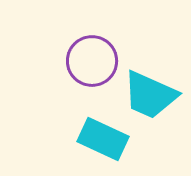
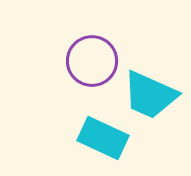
cyan rectangle: moved 1 px up
